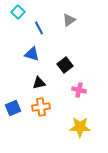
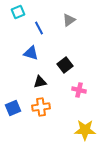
cyan square: rotated 24 degrees clockwise
blue triangle: moved 1 px left, 1 px up
black triangle: moved 1 px right, 1 px up
yellow star: moved 5 px right, 3 px down
